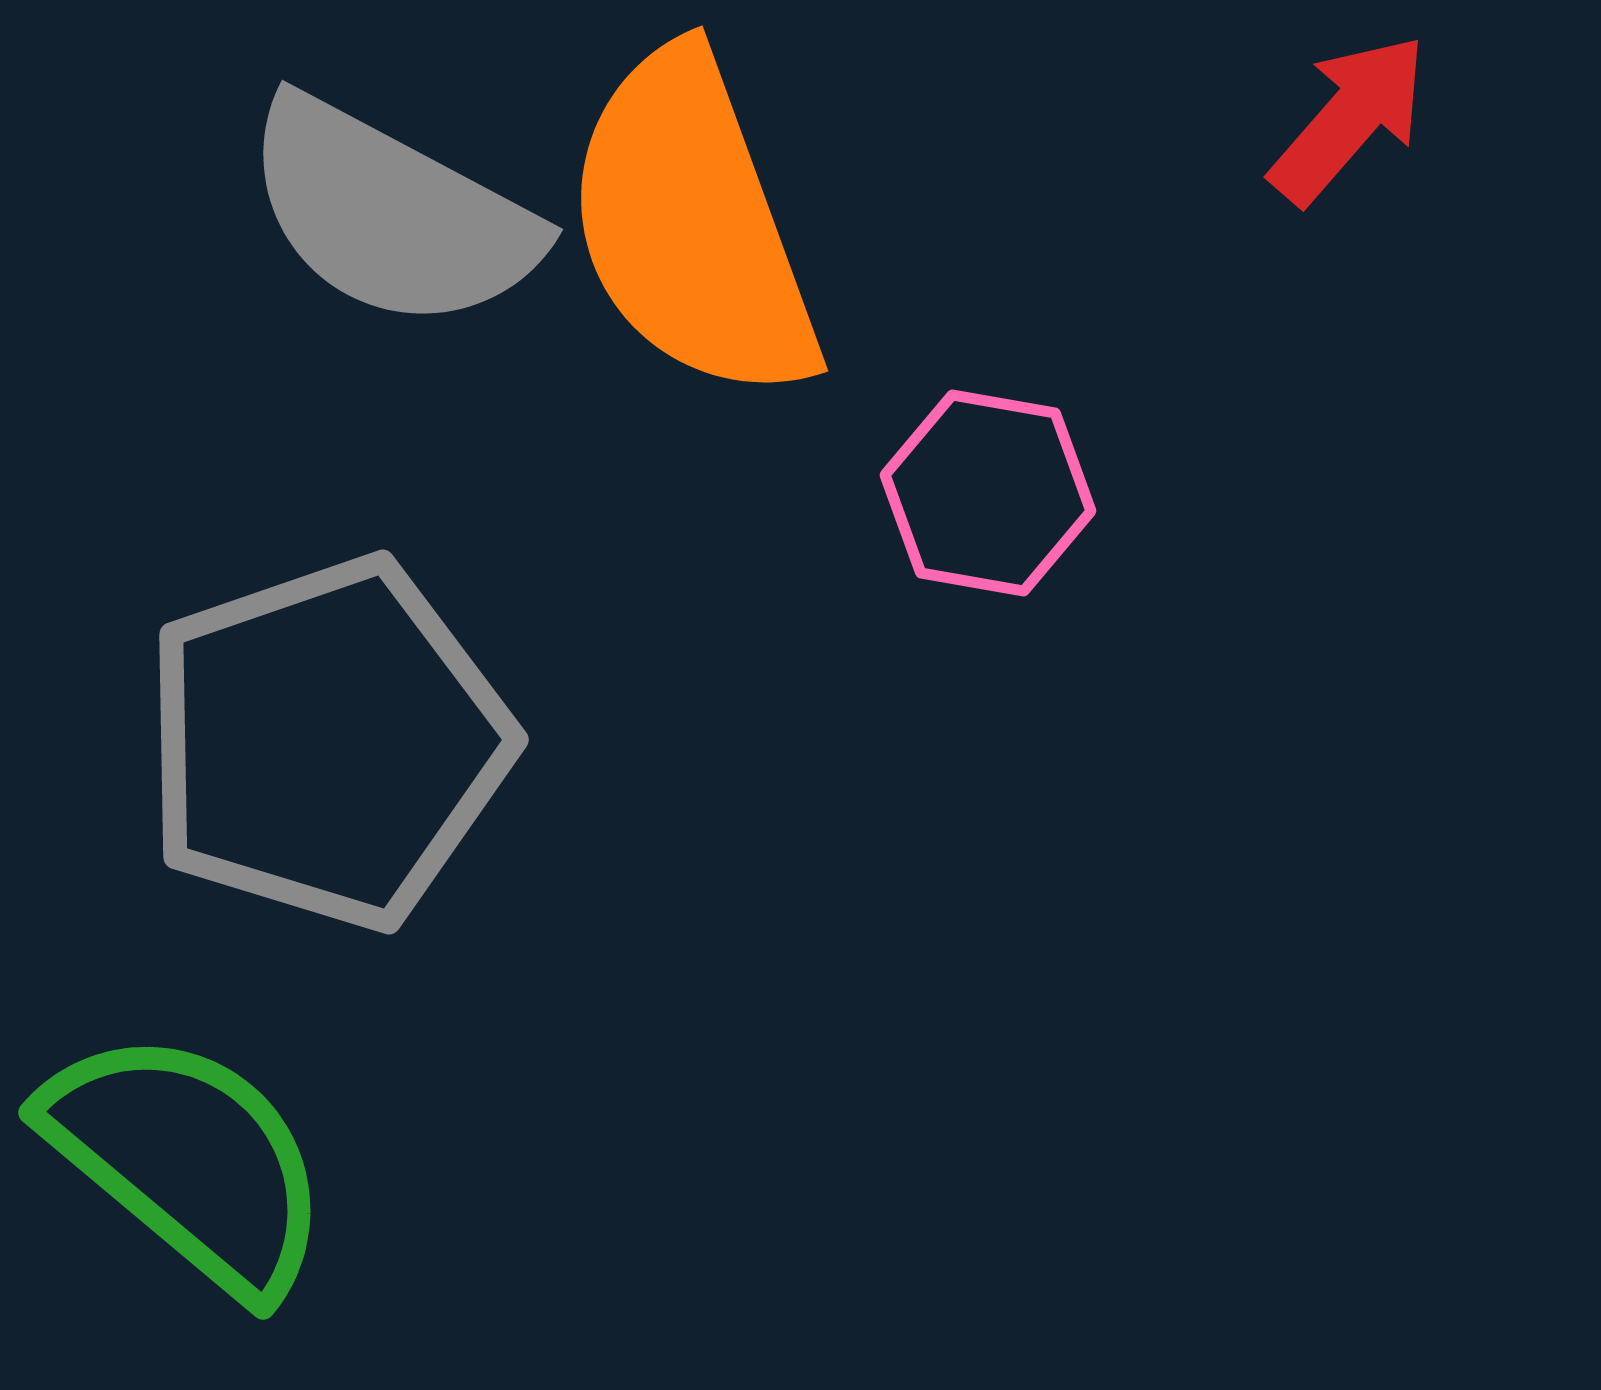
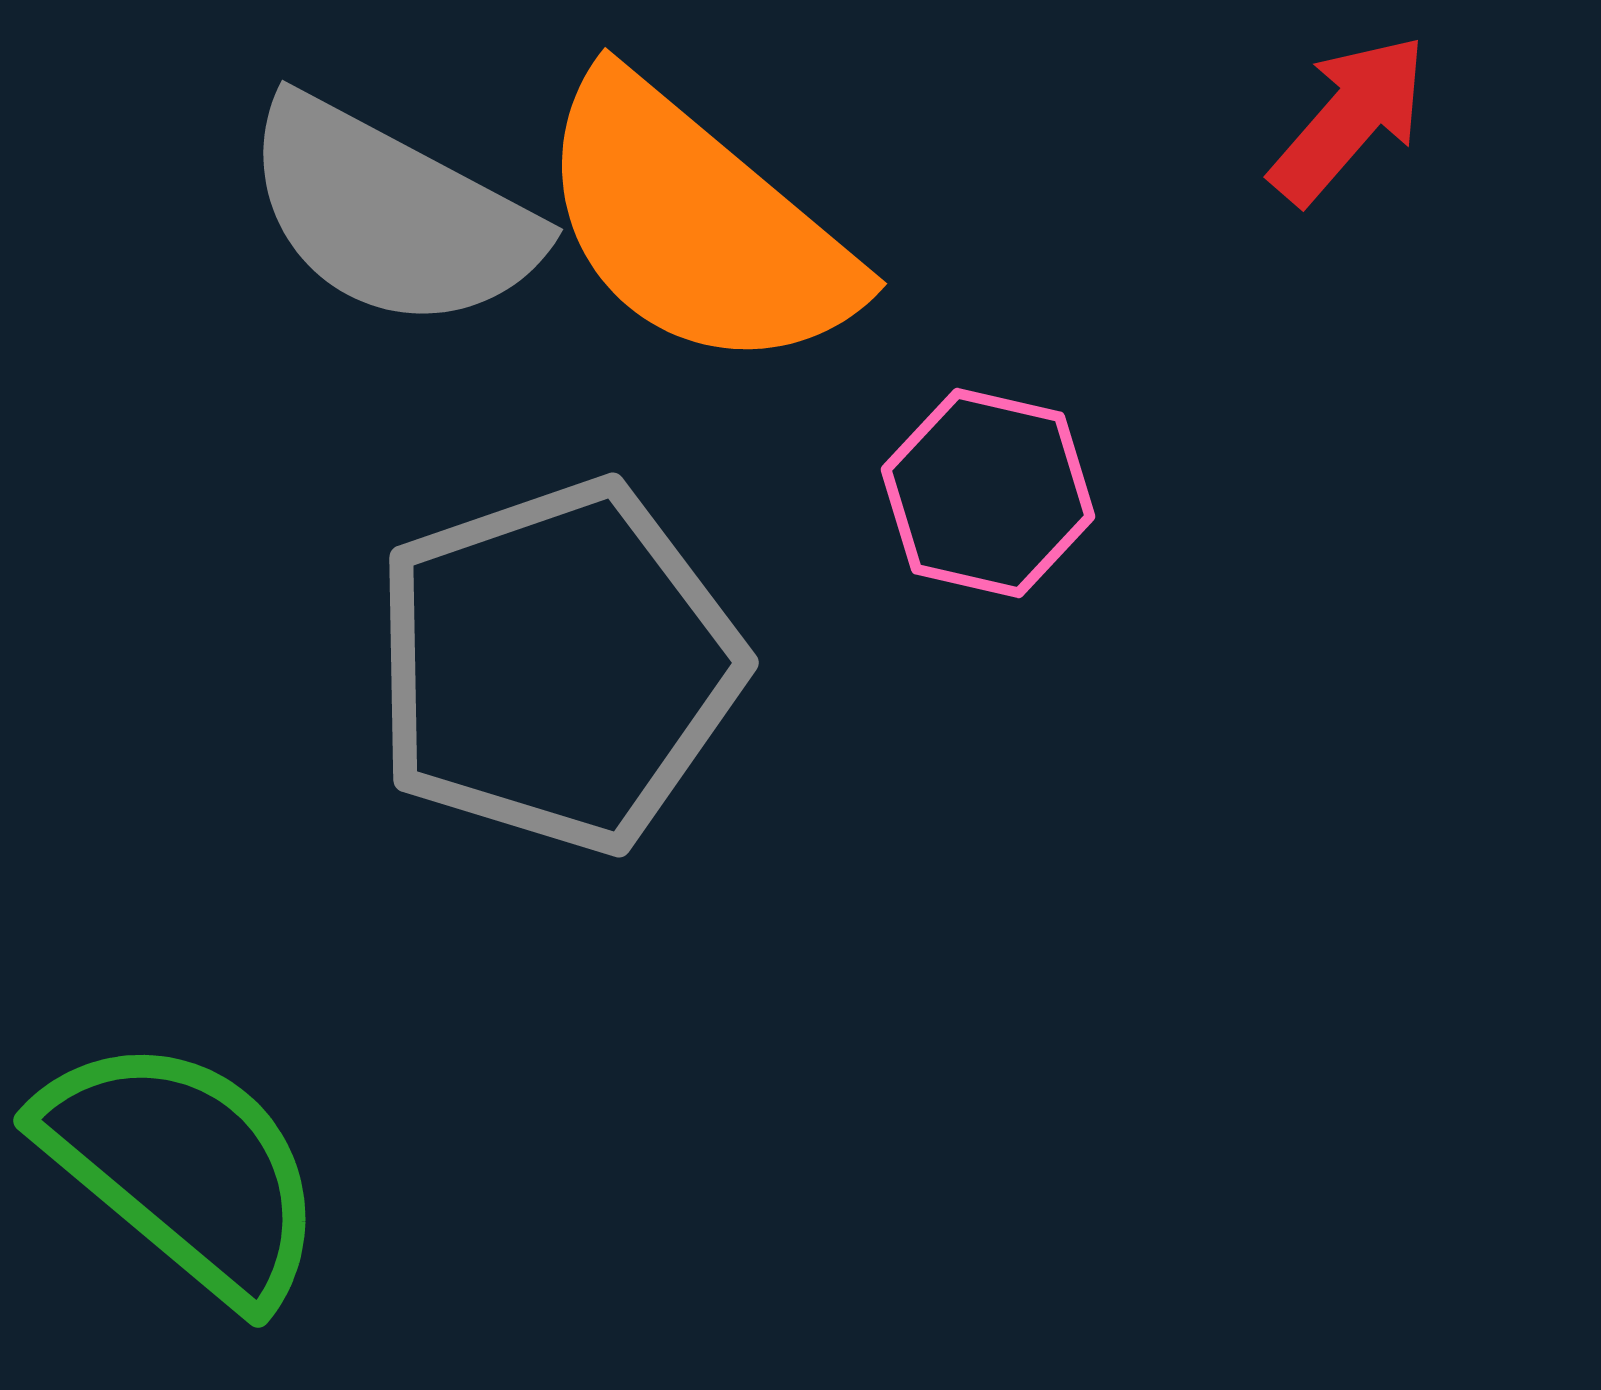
orange semicircle: moved 4 px right; rotated 30 degrees counterclockwise
pink hexagon: rotated 3 degrees clockwise
gray pentagon: moved 230 px right, 77 px up
green semicircle: moved 5 px left, 8 px down
